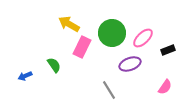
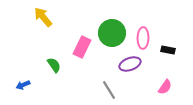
yellow arrow: moved 26 px left, 7 px up; rotated 20 degrees clockwise
pink ellipse: rotated 45 degrees counterclockwise
black rectangle: rotated 32 degrees clockwise
blue arrow: moved 2 px left, 9 px down
